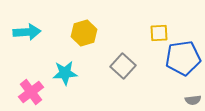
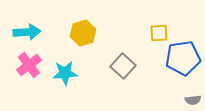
yellow hexagon: moved 1 px left
pink cross: moved 2 px left, 27 px up
